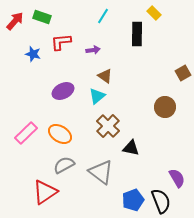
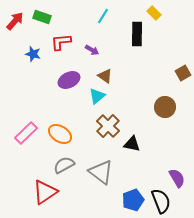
purple arrow: moved 1 px left; rotated 40 degrees clockwise
purple ellipse: moved 6 px right, 11 px up
black triangle: moved 1 px right, 4 px up
